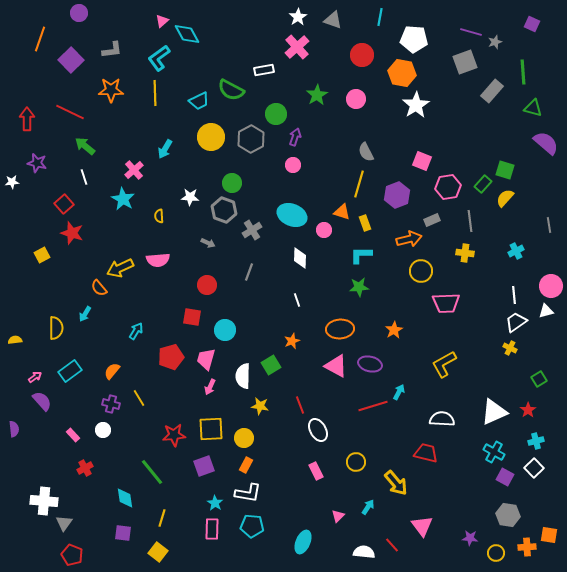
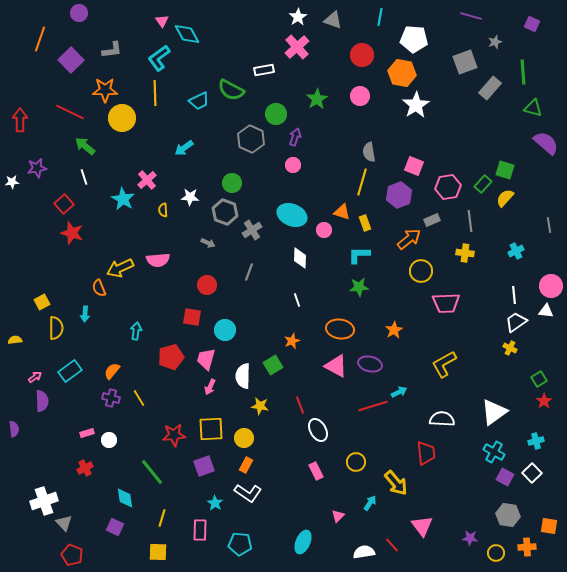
pink triangle at (162, 21): rotated 24 degrees counterclockwise
purple line at (471, 32): moved 16 px up
orange star at (111, 90): moved 6 px left
gray rectangle at (492, 91): moved 2 px left, 3 px up
green star at (317, 95): moved 4 px down
pink circle at (356, 99): moved 4 px right, 3 px up
red arrow at (27, 119): moved 7 px left, 1 px down
yellow circle at (211, 137): moved 89 px left, 19 px up
gray hexagon at (251, 139): rotated 8 degrees counterclockwise
cyan arrow at (165, 149): moved 19 px right, 1 px up; rotated 24 degrees clockwise
gray semicircle at (366, 152): moved 3 px right; rotated 18 degrees clockwise
pink square at (422, 161): moved 8 px left, 5 px down
purple star at (37, 163): moved 5 px down; rotated 24 degrees counterclockwise
pink cross at (134, 170): moved 13 px right, 10 px down
yellow line at (359, 184): moved 3 px right, 2 px up
purple hexagon at (397, 195): moved 2 px right
gray hexagon at (224, 210): moved 1 px right, 2 px down
yellow semicircle at (159, 216): moved 4 px right, 6 px up
orange arrow at (409, 239): rotated 25 degrees counterclockwise
yellow square at (42, 255): moved 47 px down
cyan L-shape at (361, 255): moved 2 px left
orange semicircle at (99, 288): rotated 18 degrees clockwise
white triangle at (546, 311): rotated 21 degrees clockwise
cyan arrow at (85, 314): rotated 28 degrees counterclockwise
orange ellipse at (340, 329): rotated 12 degrees clockwise
cyan arrow at (136, 331): rotated 24 degrees counterclockwise
green square at (271, 365): moved 2 px right
cyan arrow at (399, 392): rotated 35 degrees clockwise
purple semicircle at (42, 401): rotated 40 degrees clockwise
purple cross at (111, 404): moved 6 px up
red star at (528, 410): moved 16 px right, 9 px up
white triangle at (494, 412): rotated 12 degrees counterclockwise
white circle at (103, 430): moved 6 px right, 10 px down
pink rectangle at (73, 435): moved 14 px right, 2 px up; rotated 64 degrees counterclockwise
red trapezoid at (426, 453): rotated 70 degrees clockwise
white square at (534, 468): moved 2 px left, 5 px down
white L-shape at (248, 493): rotated 24 degrees clockwise
white cross at (44, 501): rotated 24 degrees counterclockwise
cyan arrow at (368, 507): moved 2 px right, 4 px up
gray triangle at (64, 523): rotated 18 degrees counterclockwise
cyan pentagon at (252, 526): moved 12 px left, 18 px down
pink rectangle at (212, 529): moved 12 px left, 1 px down
purple square at (123, 533): moved 8 px left, 6 px up; rotated 18 degrees clockwise
orange square at (549, 535): moved 9 px up
yellow square at (158, 552): rotated 36 degrees counterclockwise
white semicircle at (364, 552): rotated 15 degrees counterclockwise
